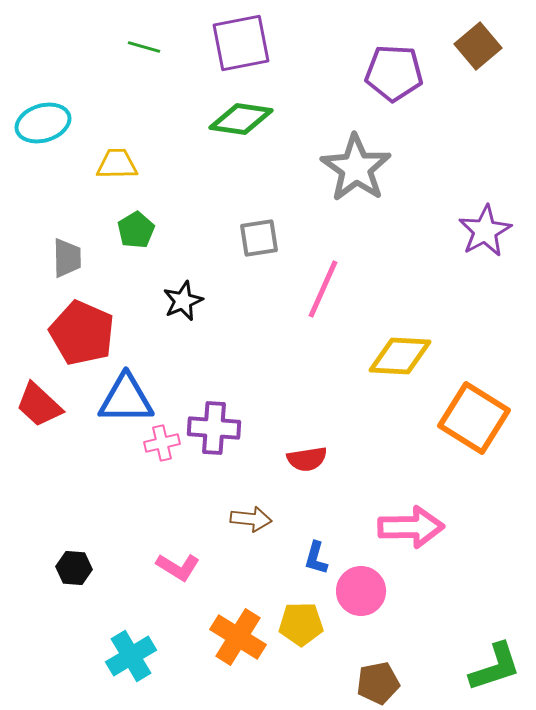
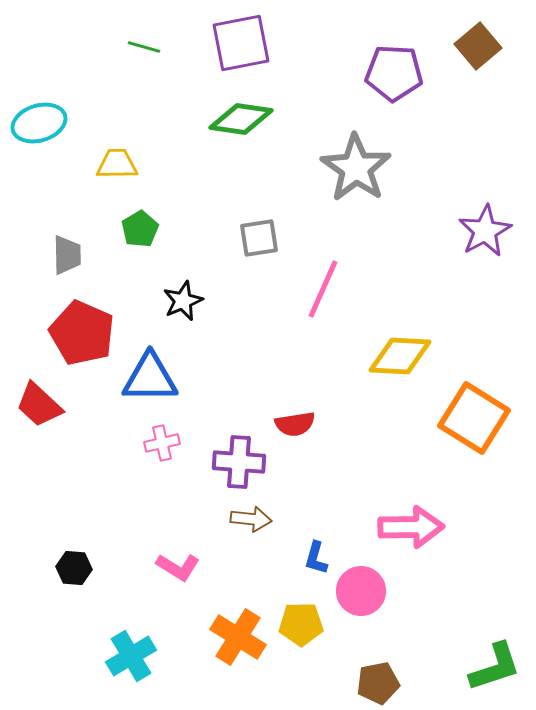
cyan ellipse: moved 4 px left
green pentagon: moved 4 px right, 1 px up
gray trapezoid: moved 3 px up
blue triangle: moved 24 px right, 21 px up
purple cross: moved 25 px right, 34 px down
red semicircle: moved 12 px left, 35 px up
